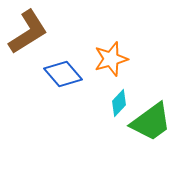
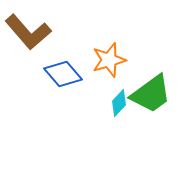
brown L-shape: rotated 81 degrees clockwise
orange star: moved 2 px left, 1 px down
green trapezoid: moved 28 px up
